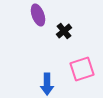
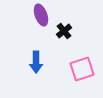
purple ellipse: moved 3 px right
blue arrow: moved 11 px left, 22 px up
